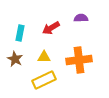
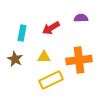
cyan rectangle: moved 2 px right
yellow rectangle: moved 7 px right
